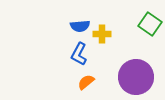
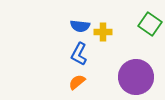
blue semicircle: rotated 12 degrees clockwise
yellow cross: moved 1 px right, 2 px up
orange semicircle: moved 9 px left
